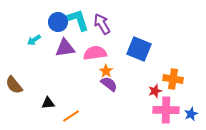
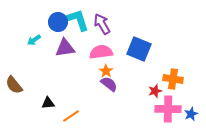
pink semicircle: moved 6 px right, 1 px up
pink cross: moved 2 px right, 1 px up
